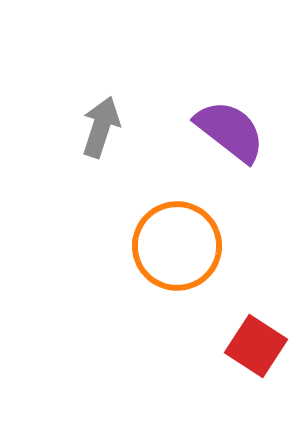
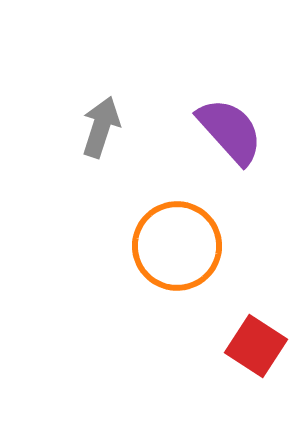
purple semicircle: rotated 10 degrees clockwise
